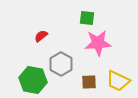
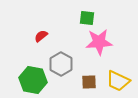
pink star: moved 1 px right, 1 px up
